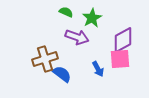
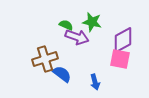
green semicircle: moved 13 px down
green star: moved 4 px down; rotated 30 degrees counterclockwise
pink square: rotated 15 degrees clockwise
blue arrow: moved 3 px left, 13 px down; rotated 14 degrees clockwise
